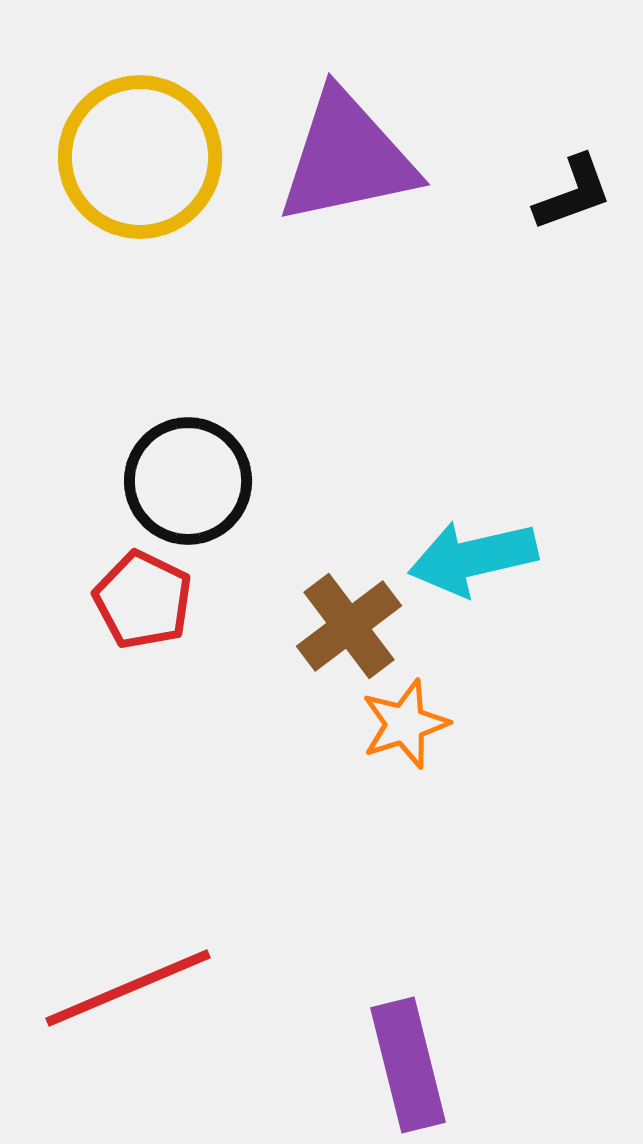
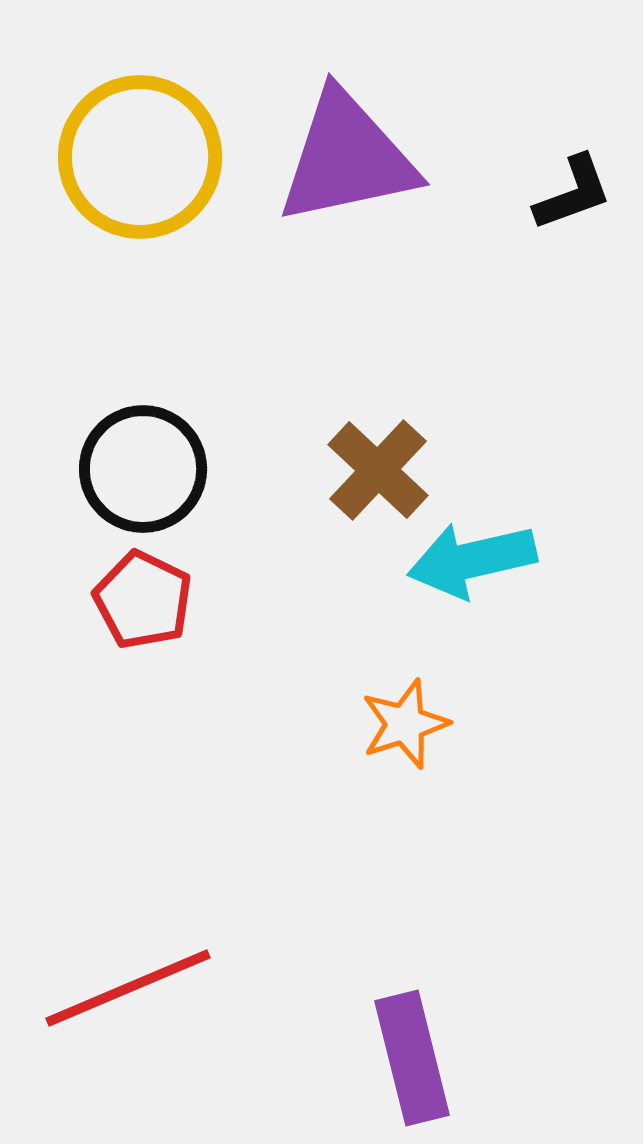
black circle: moved 45 px left, 12 px up
cyan arrow: moved 1 px left, 2 px down
brown cross: moved 29 px right, 156 px up; rotated 10 degrees counterclockwise
purple rectangle: moved 4 px right, 7 px up
